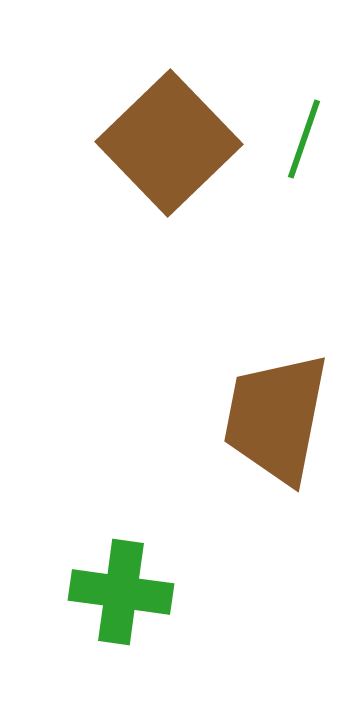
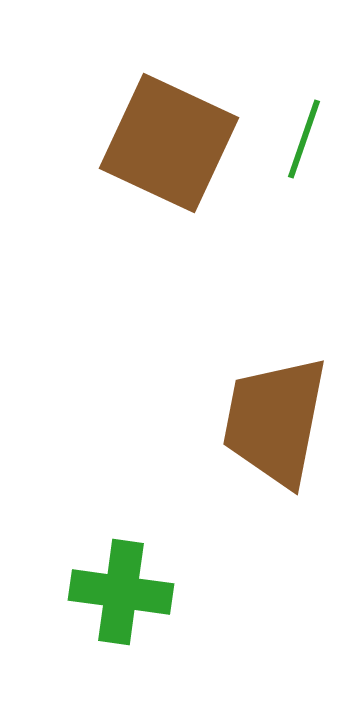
brown square: rotated 21 degrees counterclockwise
brown trapezoid: moved 1 px left, 3 px down
